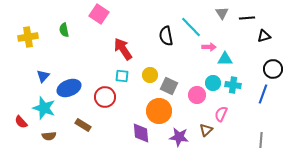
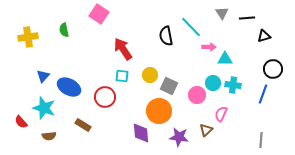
blue ellipse: moved 1 px up; rotated 50 degrees clockwise
